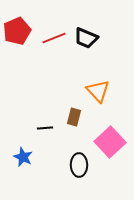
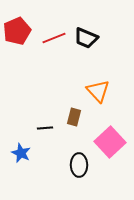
blue star: moved 2 px left, 4 px up
